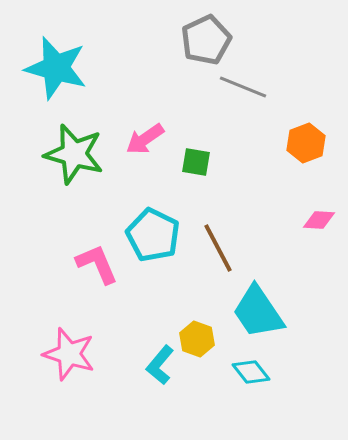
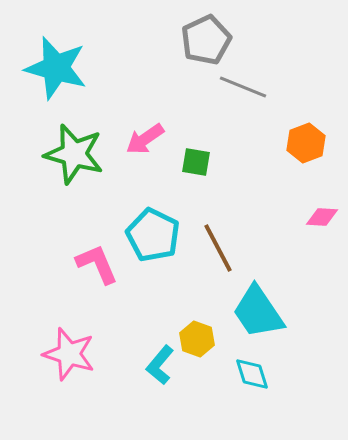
pink diamond: moved 3 px right, 3 px up
cyan diamond: moved 1 px right, 2 px down; rotated 21 degrees clockwise
